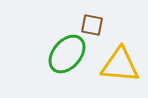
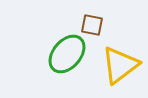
yellow triangle: rotated 42 degrees counterclockwise
